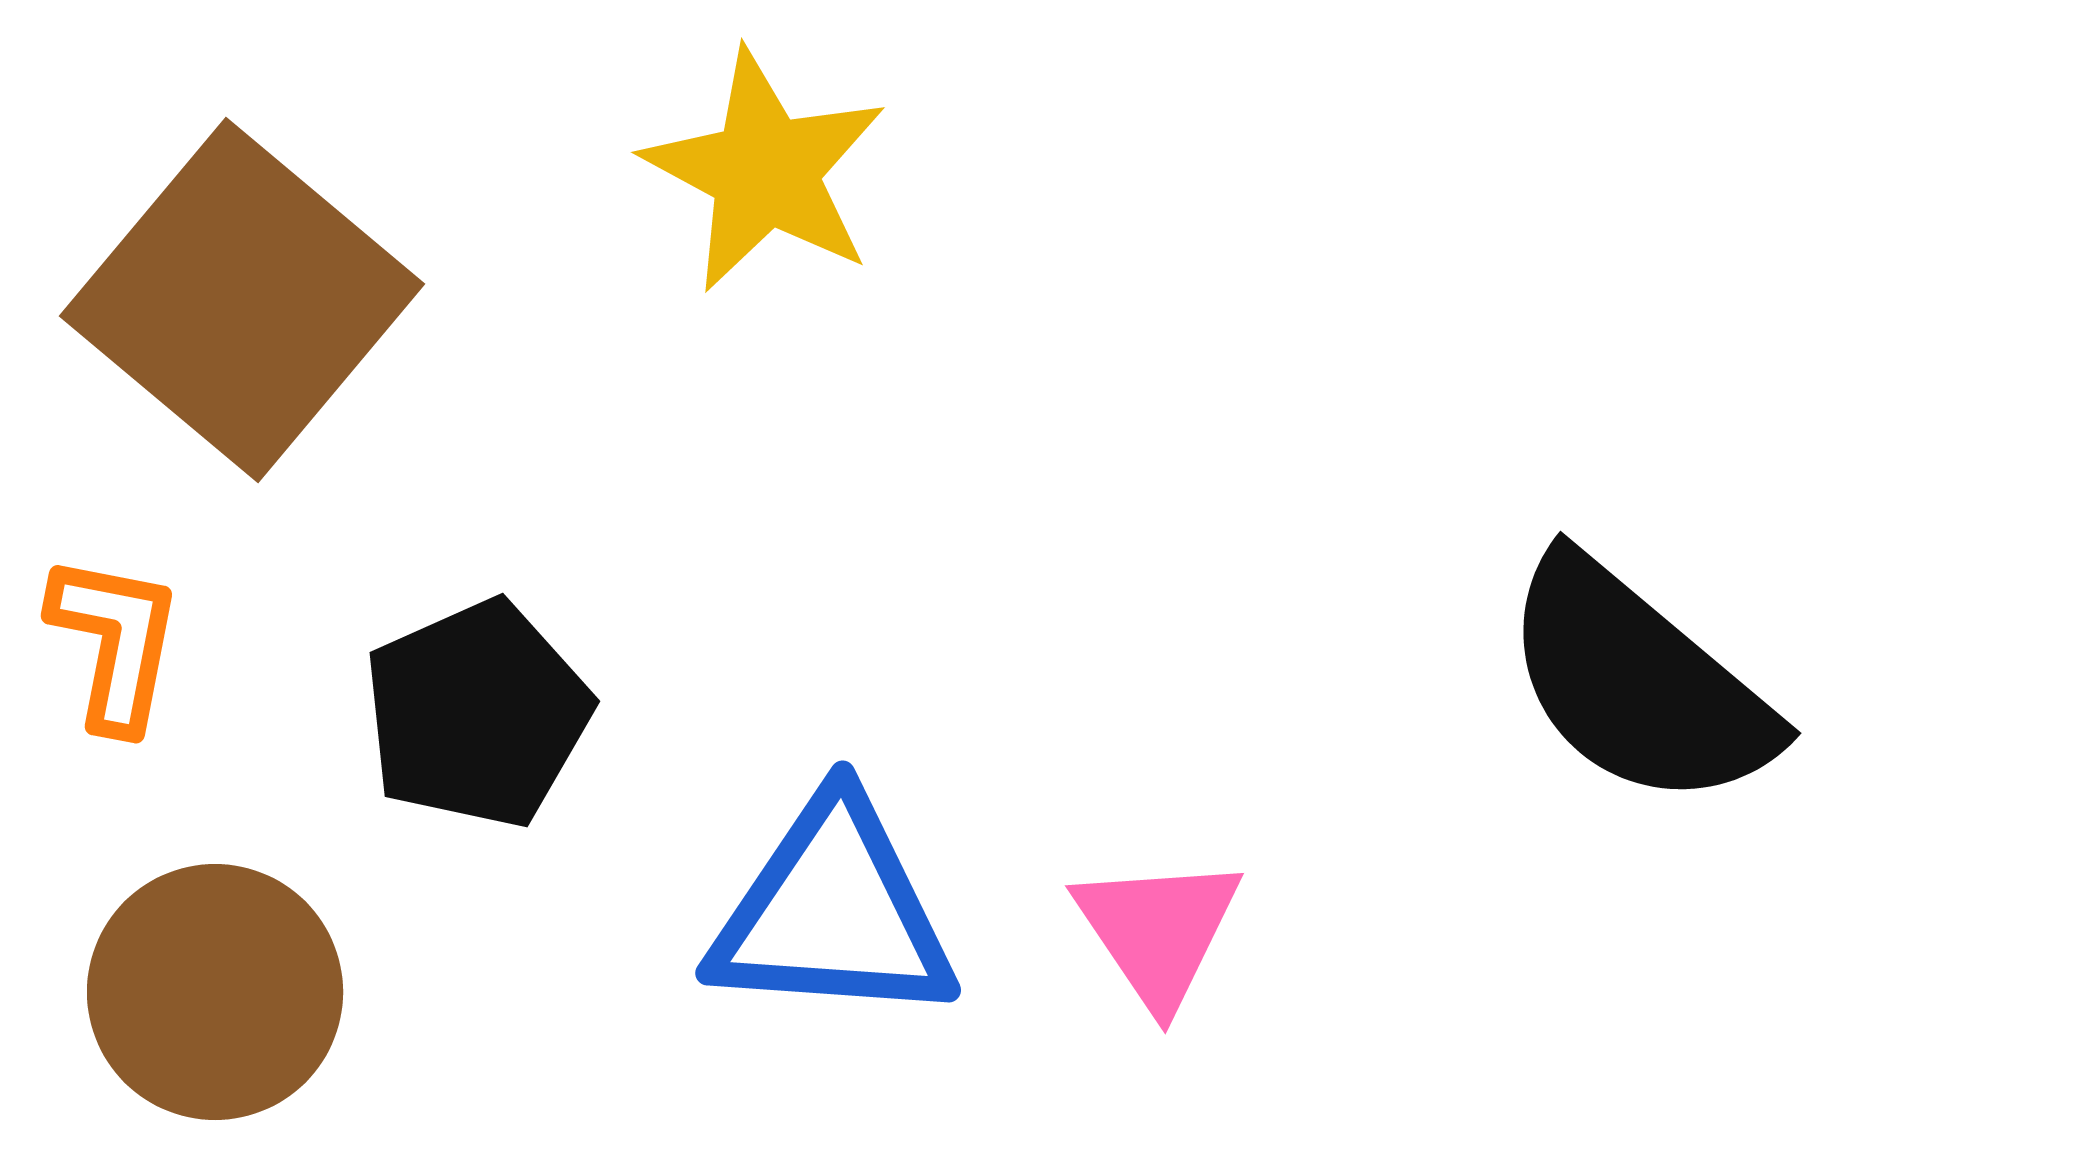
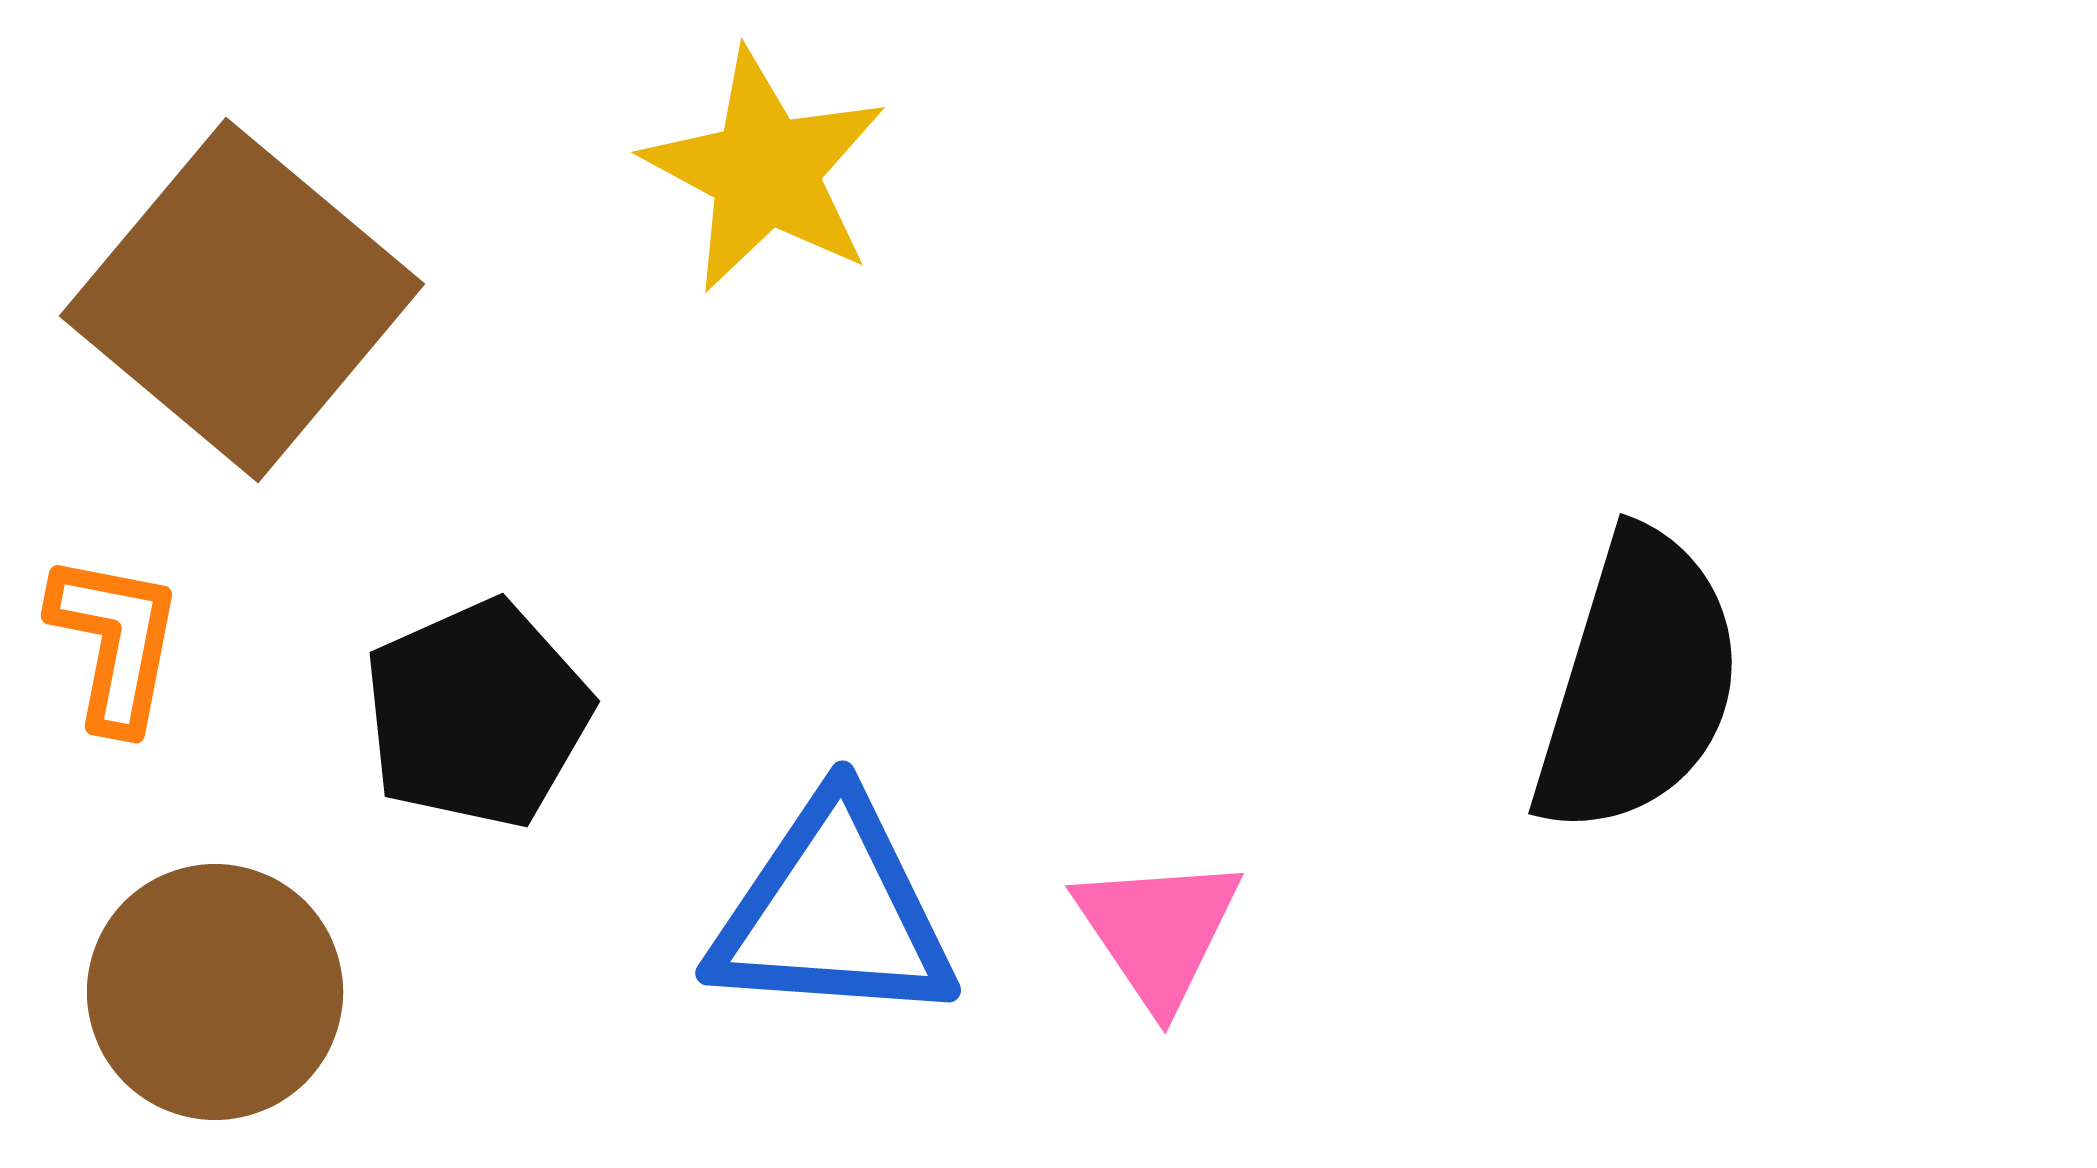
black semicircle: rotated 113 degrees counterclockwise
